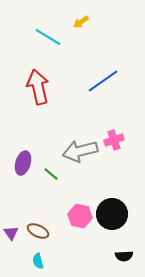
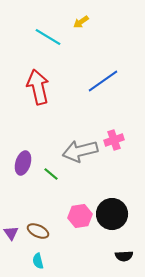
pink hexagon: rotated 20 degrees counterclockwise
